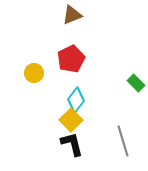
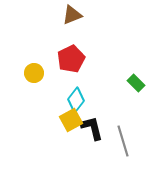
yellow square: rotated 15 degrees clockwise
black L-shape: moved 20 px right, 16 px up
